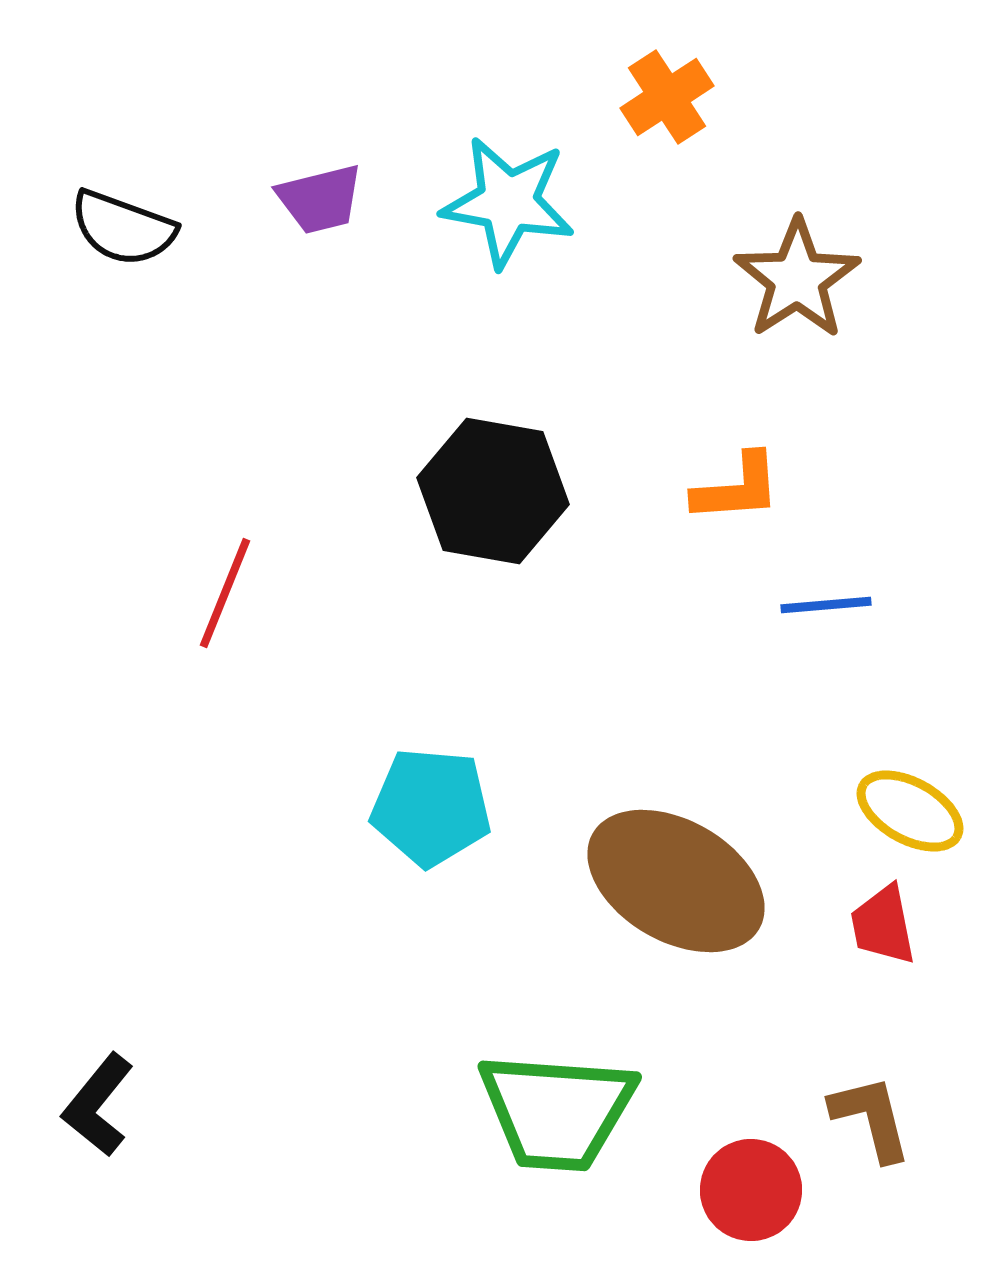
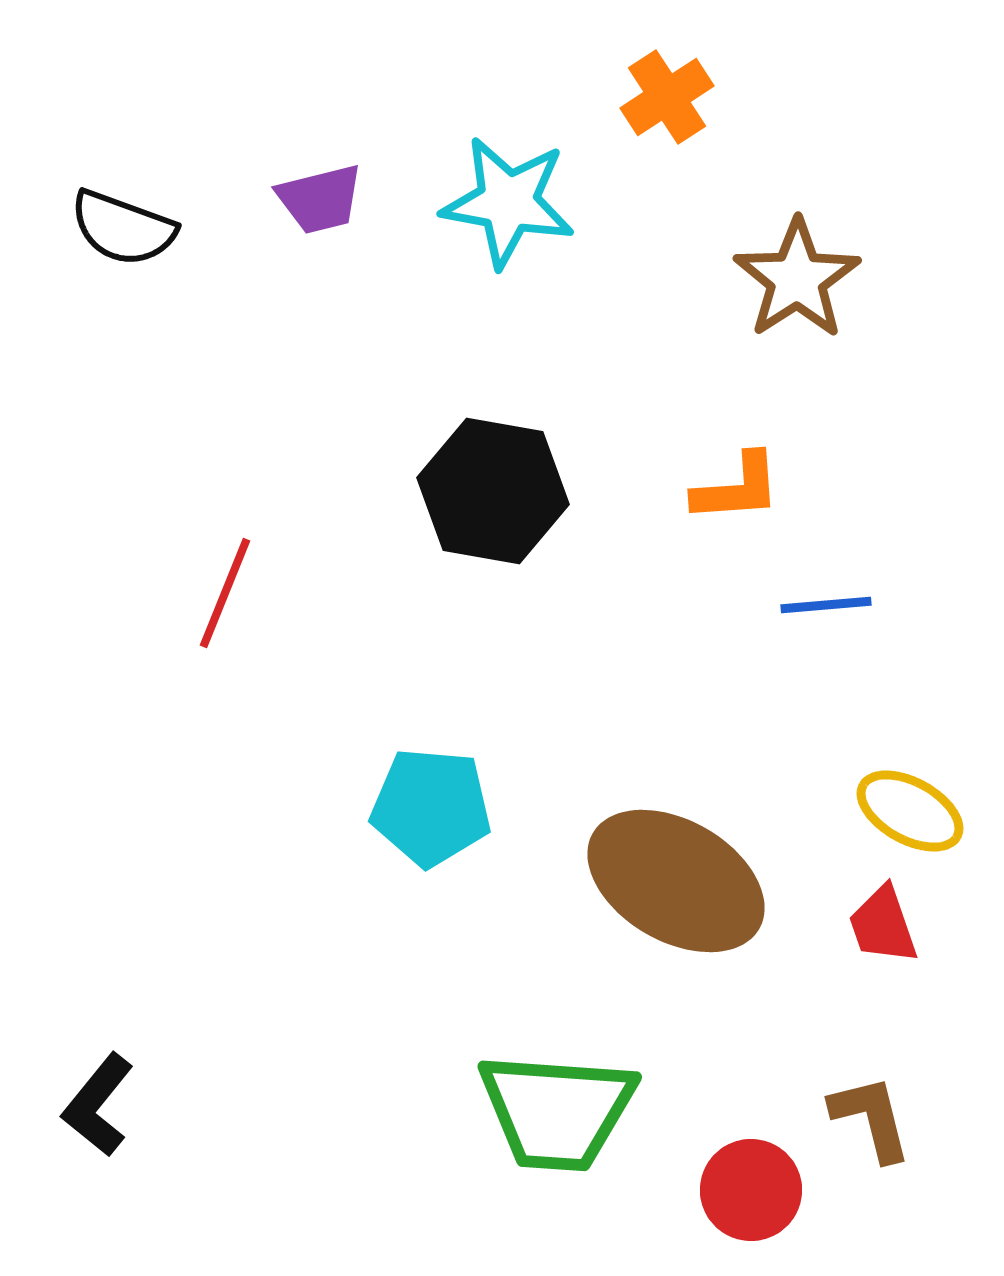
red trapezoid: rotated 8 degrees counterclockwise
